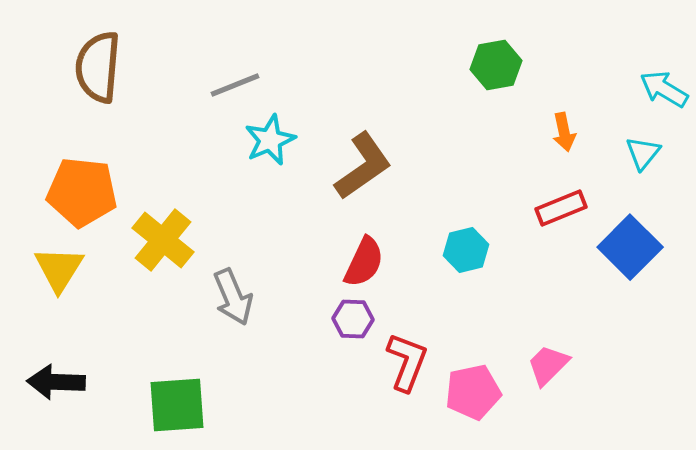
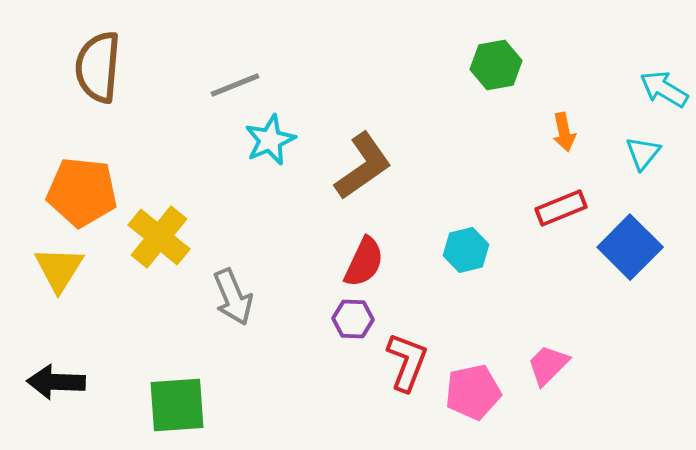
yellow cross: moved 4 px left, 3 px up
